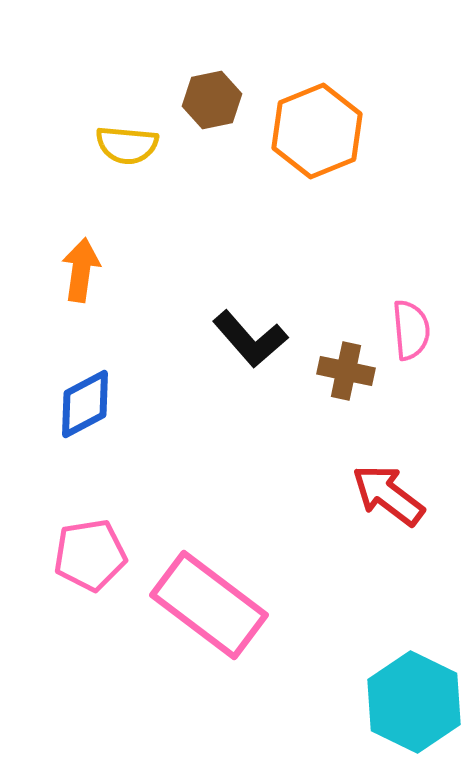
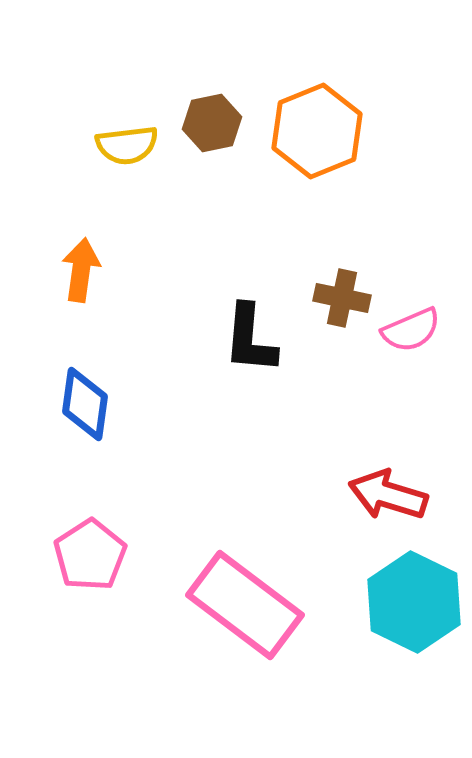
brown hexagon: moved 23 px down
yellow semicircle: rotated 12 degrees counterclockwise
pink semicircle: rotated 72 degrees clockwise
black L-shape: rotated 46 degrees clockwise
brown cross: moved 4 px left, 73 px up
blue diamond: rotated 54 degrees counterclockwise
red arrow: rotated 20 degrees counterclockwise
pink pentagon: rotated 24 degrees counterclockwise
pink rectangle: moved 36 px right
cyan hexagon: moved 100 px up
